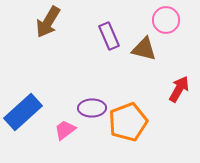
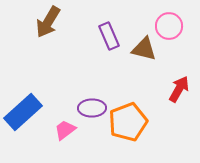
pink circle: moved 3 px right, 6 px down
